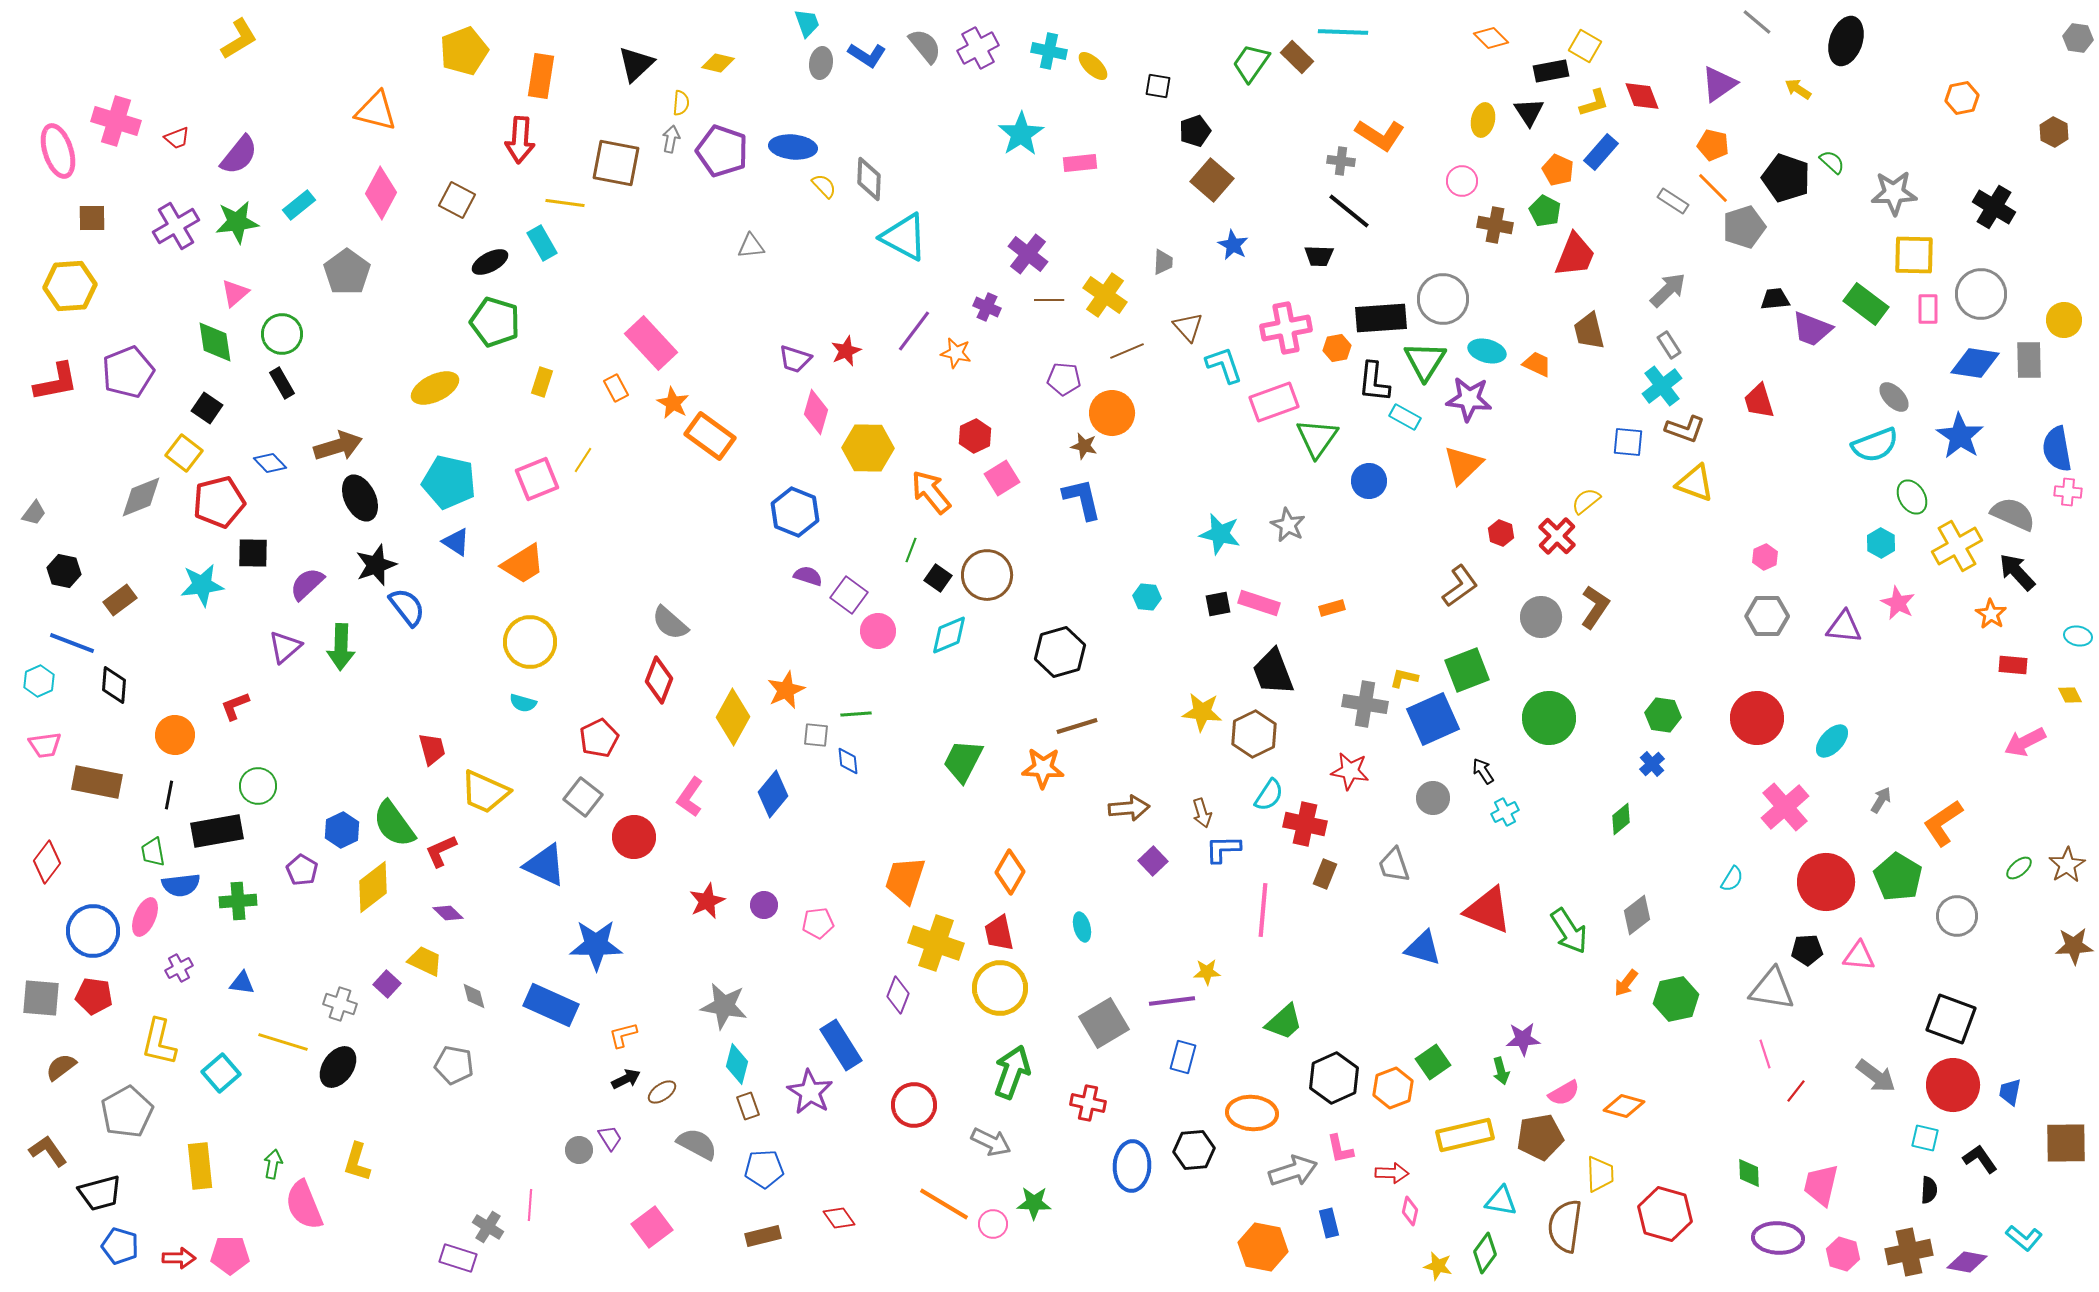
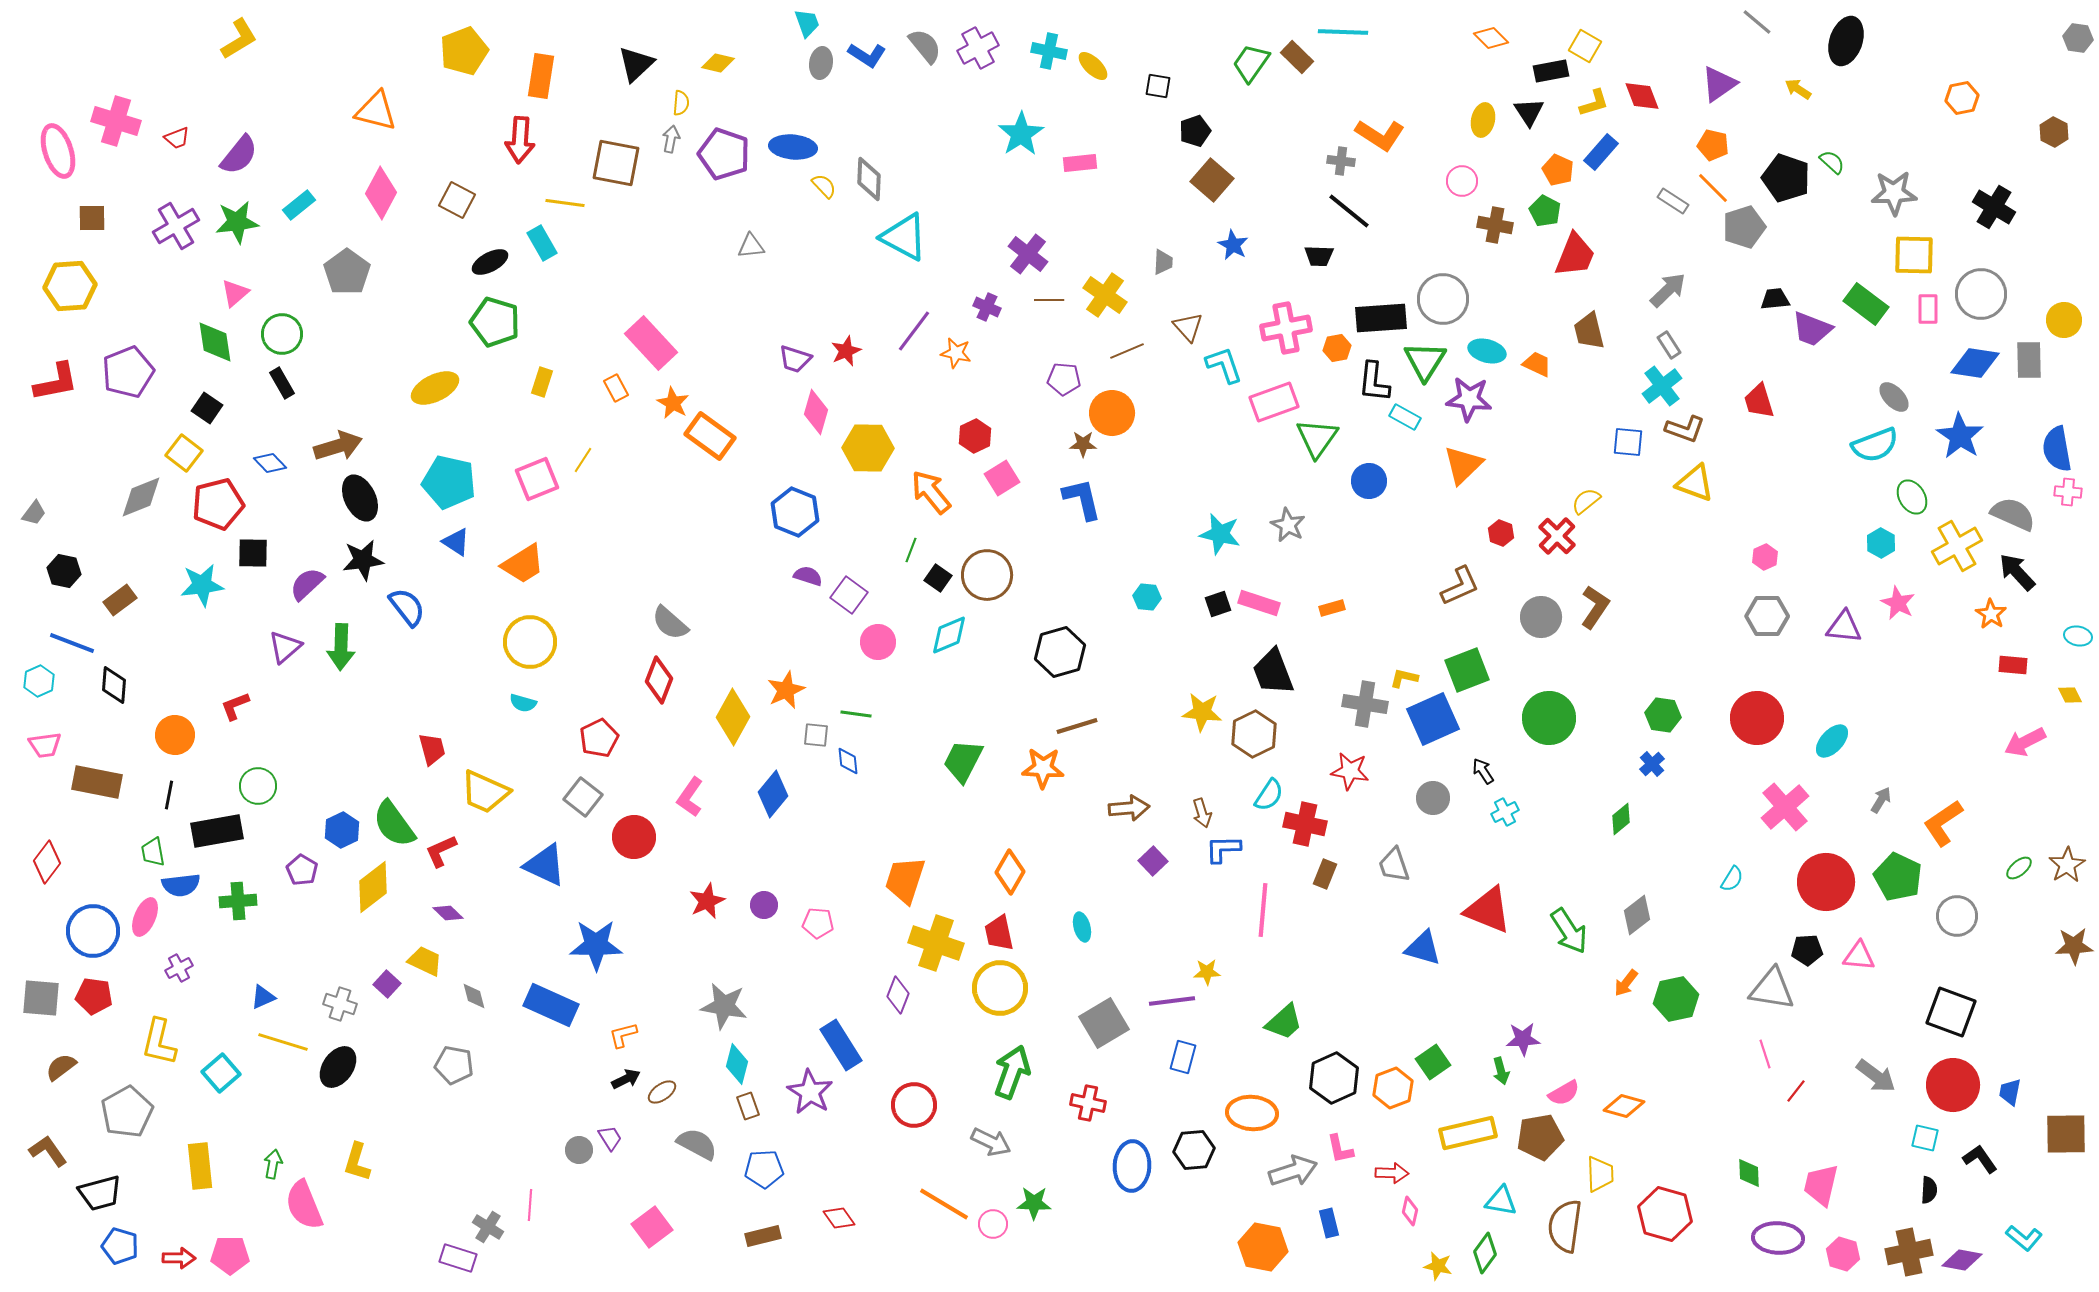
purple pentagon at (722, 151): moved 2 px right, 3 px down
brown star at (1084, 446): moved 1 px left, 2 px up; rotated 12 degrees counterclockwise
red pentagon at (219, 502): moved 1 px left, 2 px down
black star at (376, 565): moved 13 px left, 5 px up; rotated 12 degrees clockwise
brown L-shape at (1460, 586): rotated 12 degrees clockwise
black square at (1218, 604): rotated 8 degrees counterclockwise
pink circle at (878, 631): moved 11 px down
green line at (856, 714): rotated 12 degrees clockwise
green pentagon at (1898, 877): rotated 6 degrees counterclockwise
pink pentagon at (818, 923): rotated 12 degrees clockwise
blue triangle at (242, 983): moved 21 px right, 14 px down; rotated 32 degrees counterclockwise
black square at (1951, 1019): moved 7 px up
yellow rectangle at (1465, 1135): moved 3 px right, 2 px up
brown square at (2066, 1143): moved 9 px up
purple diamond at (1967, 1262): moved 5 px left, 2 px up
